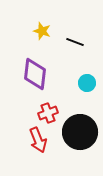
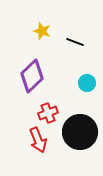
purple diamond: moved 3 px left, 2 px down; rotated 40 degrees clockwise
